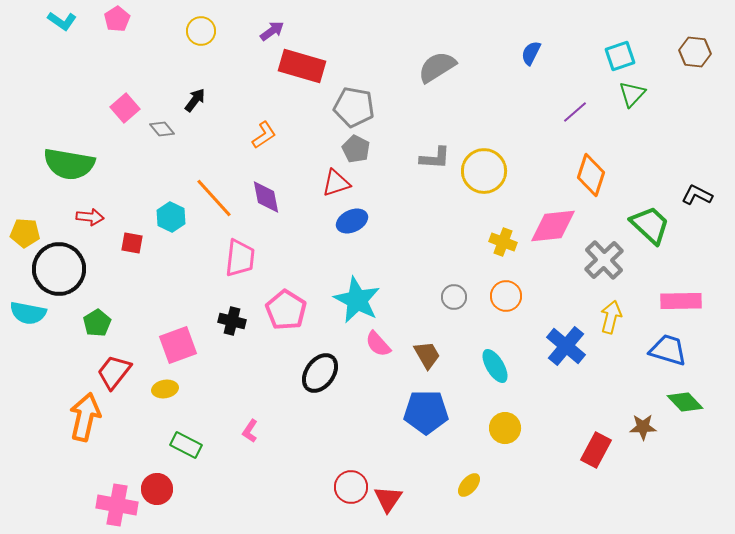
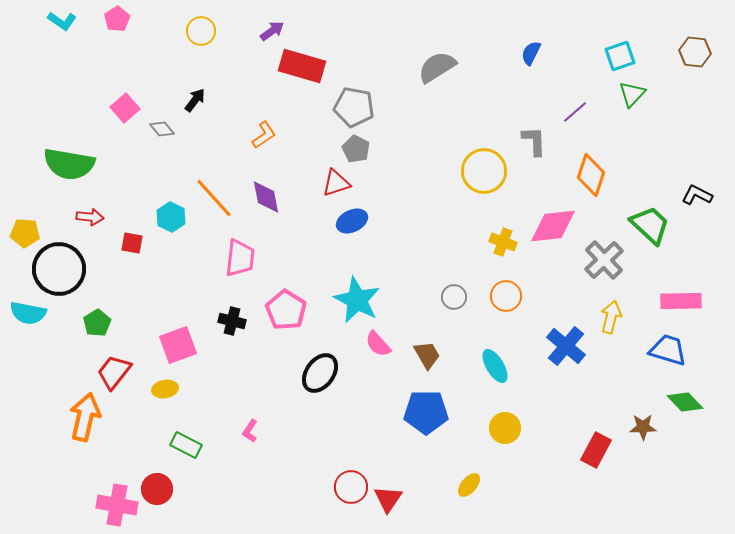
gray L-shape at (435, 158): moved 99 px right, 17 px up; rotated 96 degrees counterclockwise
